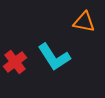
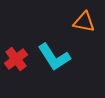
red cross: moved 1 px right, 3 px up
